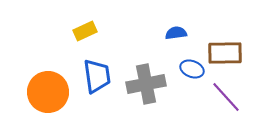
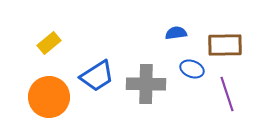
yellow rectangle: moved 36 px left, 12 px down; rotated 15 degrees counterclockwise
brown rectangle: moved 8 px up
blue trapezoid: rotated 66 degrees clockwise
gray cross: rotated 12 degrees clockwise
orange circle: moved 1 px right, 5 px down
purple line: moved 1 px right, 3 px up; rotated 24 degrees clockwise
